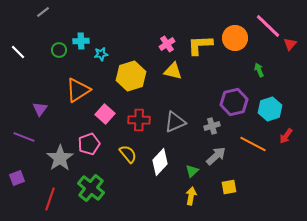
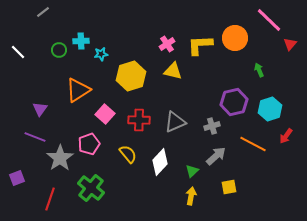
pink line: moved 1 px right, 6 px up
purple line: moved 11 px right
